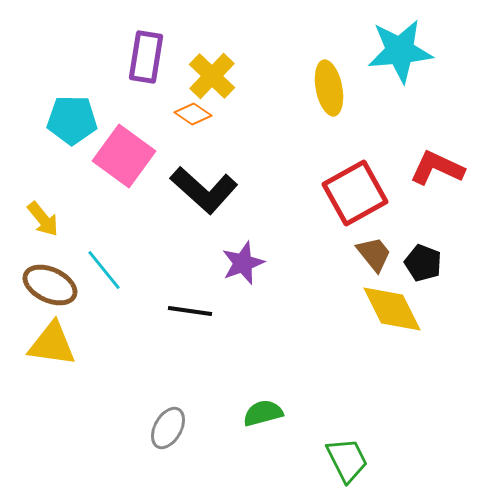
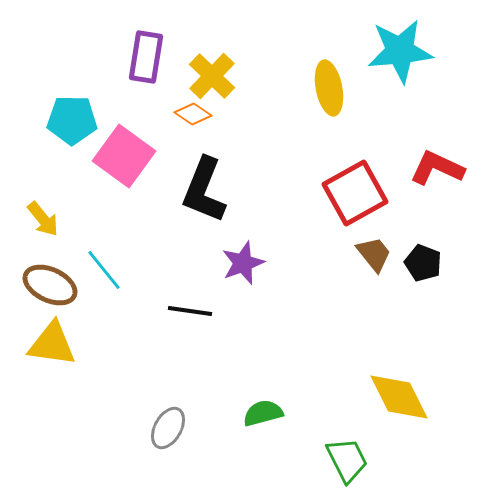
black L-shape: rotated 70 degrees clockwise
yellow diamond: moved 7 px right, 88 px down
